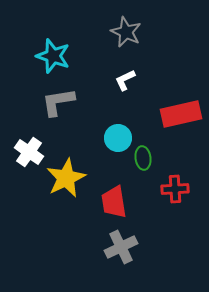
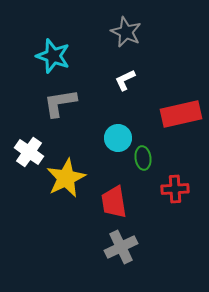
gray L-shape: moved 2 px right, 1 px down
